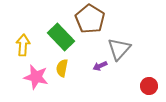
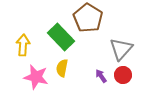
brown pentagon: moved 2 px left, 1 px up
gray triangle: moved 2 px right
purple arrow: moved 1 px right, 10 px down; rotated 80 degrees clockwise
red circle: moved 26 px left, 11 px up
